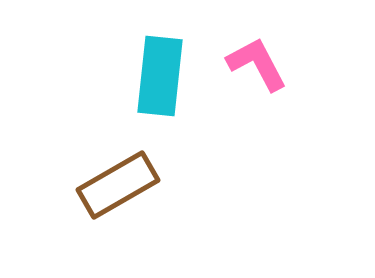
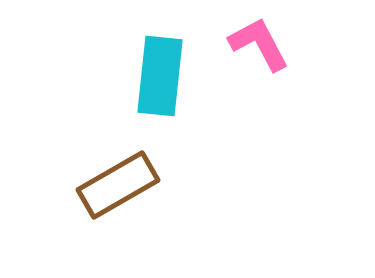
pink L-shape: moved 2 px right, 20 px up
